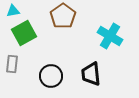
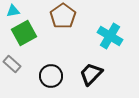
gray rectangle: rotated 54 degrees counterclockwise
black trapezoid: rotated 50 degrees clockwise
